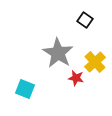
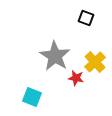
black square: moved 1 px right, 2 px up; rotated 14 degrees counterclockwise
gray star: moved 3 px left, 3 px down
cyan square: moved 7 px right, 8 px down
